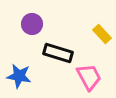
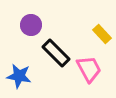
purple circle: moved 1 px left, 1 px down
black rectangle: moved 2 px left; rotated 28 degrees clockwise
pink trapezoid: moved 8 px up
